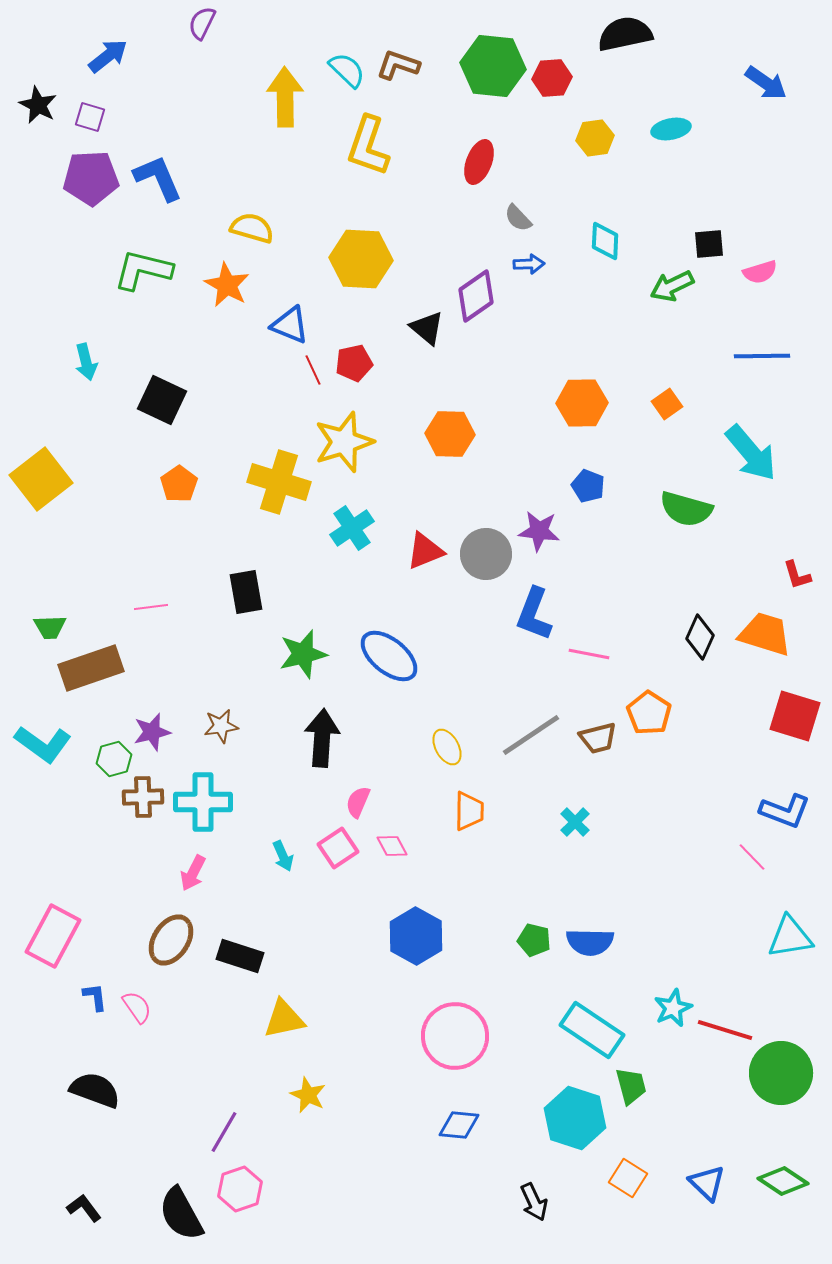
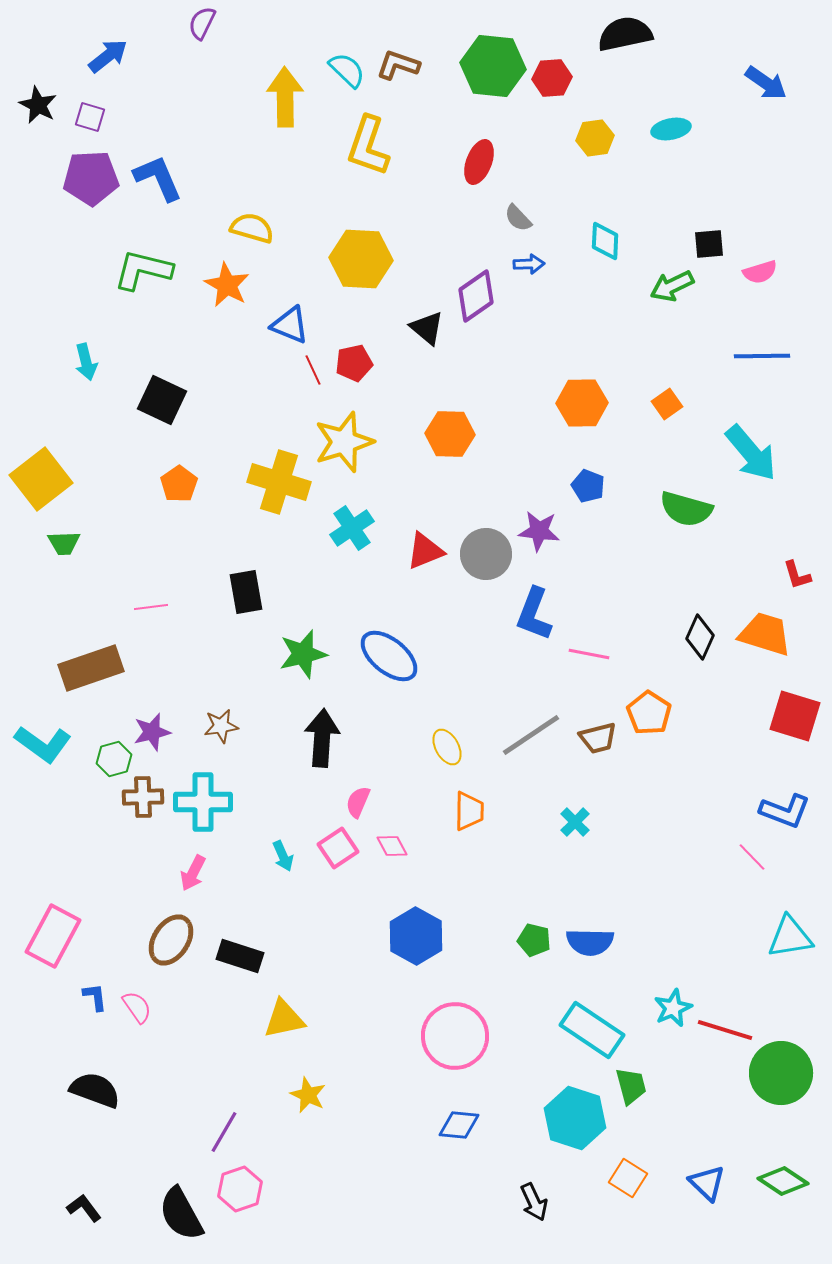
green trapezoid at (50, 627): moved 14 px right, 84 px up
